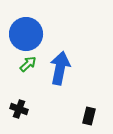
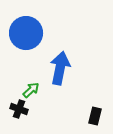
blue circle: moved 1 px up
green arrow: moved 3 px right, 26 px down
black rectangle: moved 6 px right
